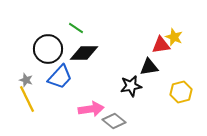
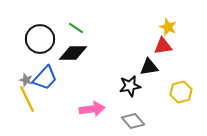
yellow star: moved 6 px left, 10 px up
red triangle: moved 2 px right, 1 px down
black circle: moved 8 px left, 10 px up
black diamond: moved 11 px left
blue trapezoid: moved 15 px left, 1 px down
black star: moved 1 px left
pink arrow: moved 1 px right
gray diamond: moved 19 px right; rotated 10 degrees clockwise
